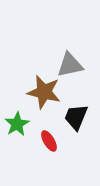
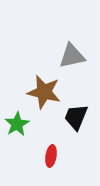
gray triangle: moved 2 px right, 9 px up
red ellipse: moved 2 px right, 15 px down; rotated 40 degrees clockwise
